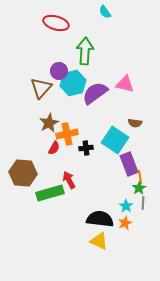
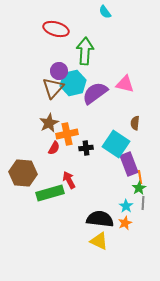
red ellipse: moved 6 px down
brown triangle: moved 12 px right
brown semicircle: rotated 88 degrees clockwise
cyan square: moved 1 px right, 4 px down
